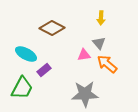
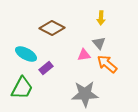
purple rectangle: moved 2 px right, 2 px up
